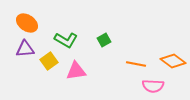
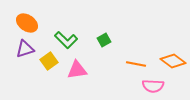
green L-shape: rotated 15 degrees clockwise
purple triangle: rotated 12 degrees counterclockwise
pink triangle: moved 1 px right, 1 px up
